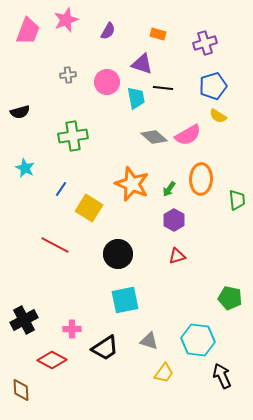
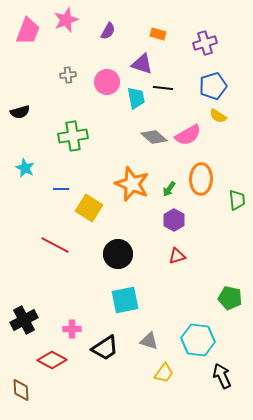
blue line: rotated 56 degrees clockwise
